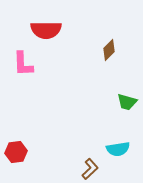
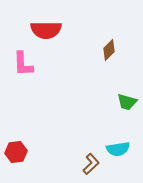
brown L-shape: moved 1 px right, 5 px up
